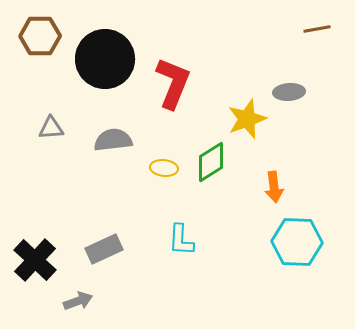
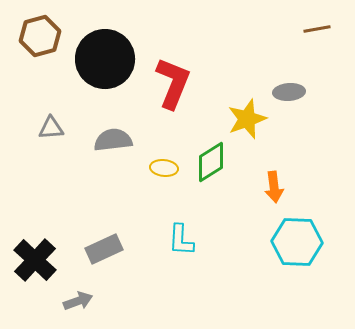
brown hexagon: rotated 15 degrees counterclockwise
